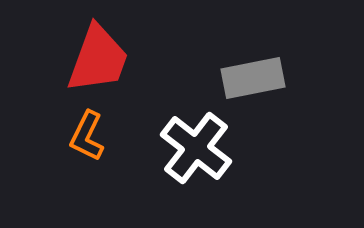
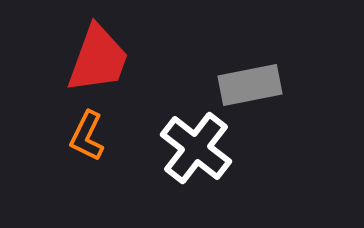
gray rectangle: moved 3 px left, 7 px down
